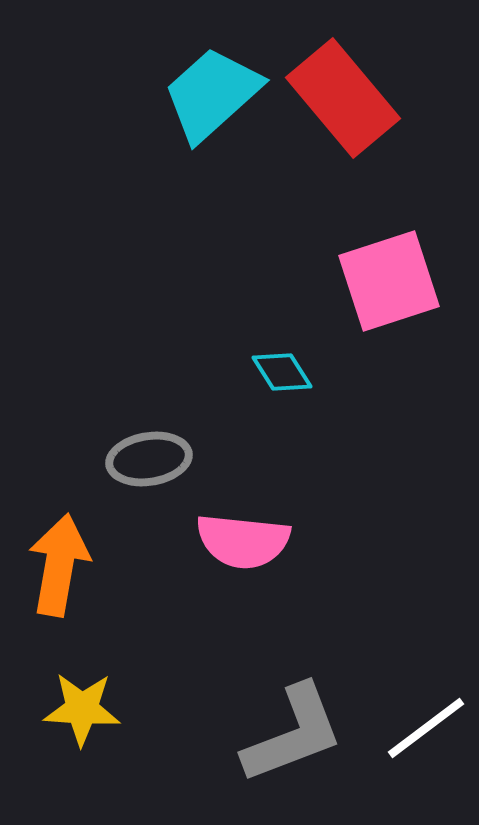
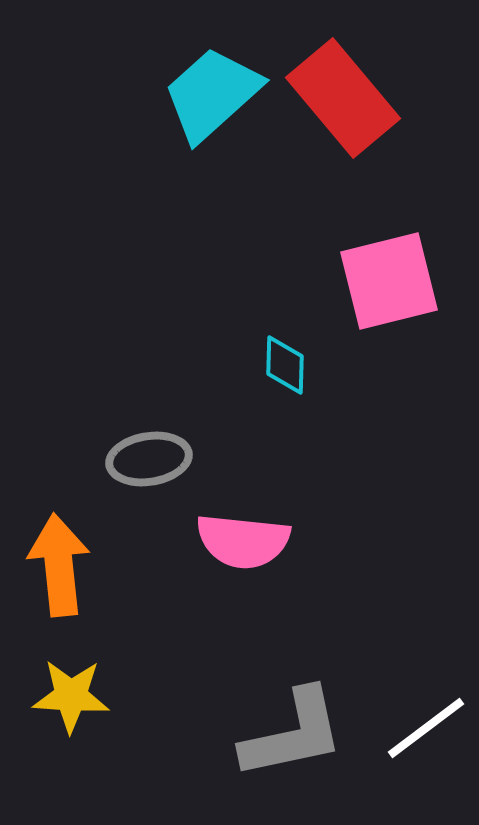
pink square: rotated 4 degrees clockwise
cyan diamond: moved 3 px right, 7 px up; rotated 34 degrees clockwise
orange arrow: rotated 16 degrees counterclockwise
yellow star: moved 11 px left, 13 px up
gray L-shape: rotated 9 degrees clockwise
